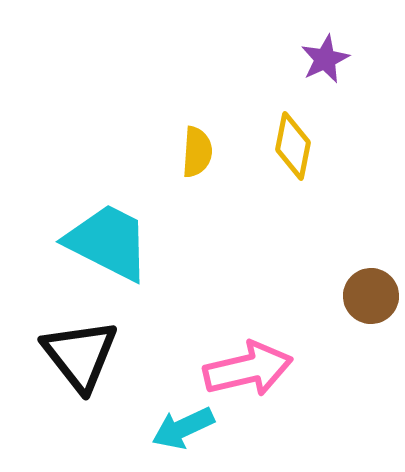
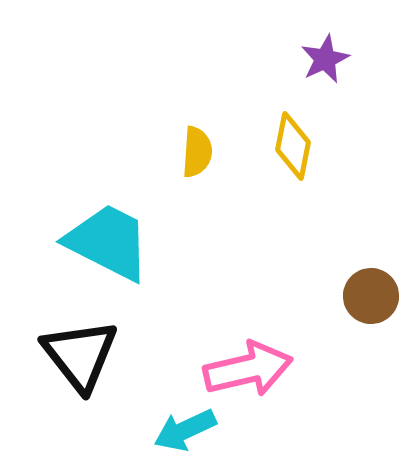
cyan arrow: moved 2 px right, 2 px down
